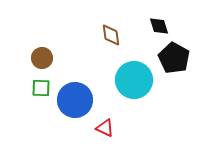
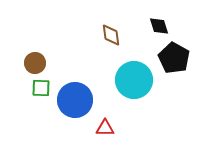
brown circle: moved 7 px left, 5 px down
red triangle: rotated 24 degrees counterclockwise
